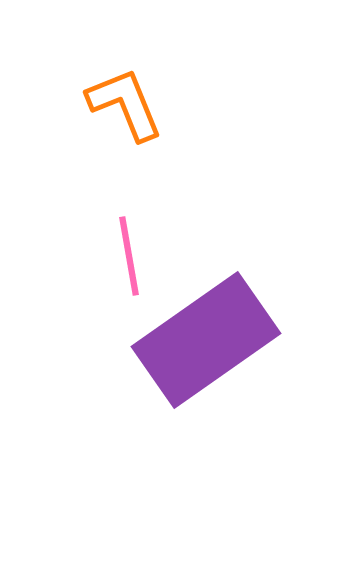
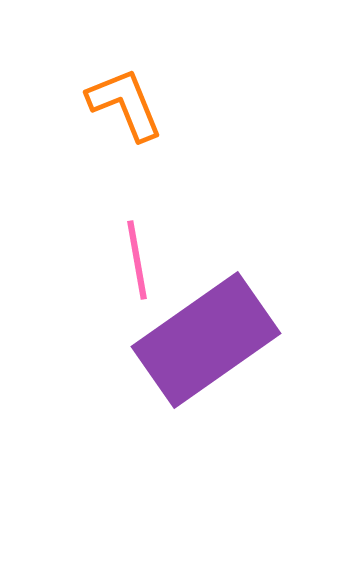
pink line: moved 8 px right, 4 px down
